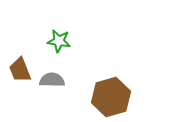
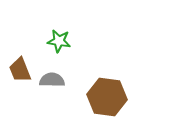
brown hexagon: moved 4 px left; rotated 24 degrees clockwise
